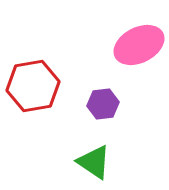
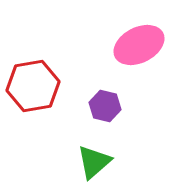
purple hexagon: moved 2 px right, 2 px down; rotated 20 degrees clockwise
green triangle: rotated 45 degrees clockwise
